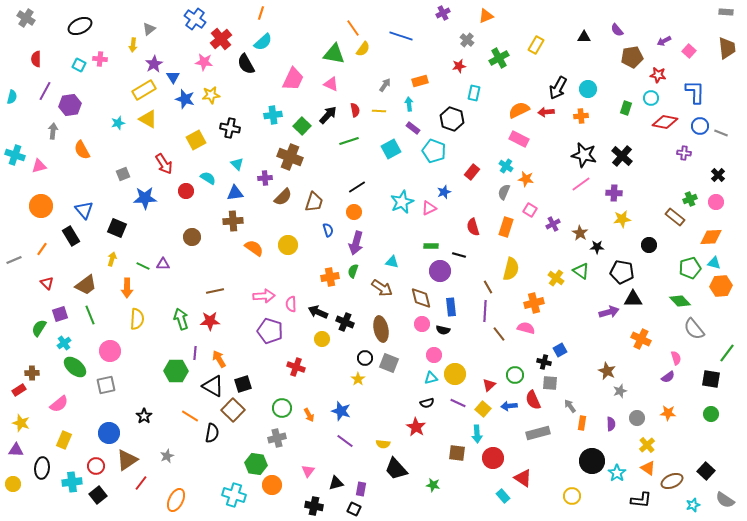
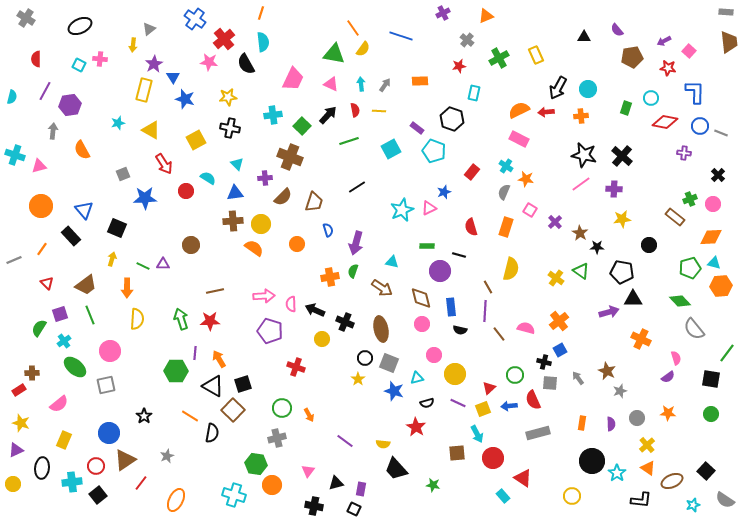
red cross at (221, 39): moved 3 px right
cyan semicircle at (263, 42): rotated 54 degrees counterclockwise
yellow rectangle at (536, 45): moved 10 px down; rotated 54 degrees counterclockwise
brown trapezoid at (727, 48): moved 2 px right, 6 px up
pink star at (204, 62): moved 5 px right
red star at (658, 75): moved 10 px right, 7 px up
orange rectangle at (420, 81): rotated 14 degrees clockwise
yellow rectangle at (144, 90): rotated 45 degrees counterclockwise
yellow star at (211, 95): moved 17 px right, 2 px down
cyan arrow at (409, 104): moved 48 px left, 20 px up
yellow triangle at (148, 119): moved 3 px right, 11 px down
purple rectangle at (413, 128): moved 4 px right
purple cross at (614, 193): moved 4 px up
cyan star at (402, 202): moved 8 px down
pink circle at (716, 202): moved 3 px left, 2 px down
orange circle at (354, 212): moved 57 px left, 32 px down
purple cross at (553, 224): moved 2 px right, 2 px up; rotated 16 degrees counterclockwise
red semicircle at (473, 227): moved 2 px left
black rectangle at (71, 236): rotated 12 degrees counterclockwise
brown circle at (192, 237): moved 1 px left, 8 px down
yellow circle at (288, 245): moved 27 px left, 21 px up
green rectangle at (431, 246): moved 4 px left
orange cross at (534, 303): moved 25 px right, 18 px down; rotated 24 degrees counterclockwise
black arrow at (318, 312): moved 3 px left, 2 px up
black semicircle at (443, 330): moved 17 px right
cyan cross at (64, 343): moved 2 px up
cyan triangle at (431, 378): moved 14 px left
red triangle at (489, 385): moved 3 px down
gray arrow at (570, 406): moved 8 px right, 28 px up
yellow square at (483, 409): rotated 28 degrees clockwise
blue star at (341, 411): moved 53 px right, 20 px up
cyan arrow at (477, 434): rotated 24 degrees counterclockwise
purple triangle at (16, 450): rotated 28 degrees counterclockwise
brown square at (457, 453): rotated 12 degrees counterclockwise
brown triangle at (127, 460): moved 2 px left
